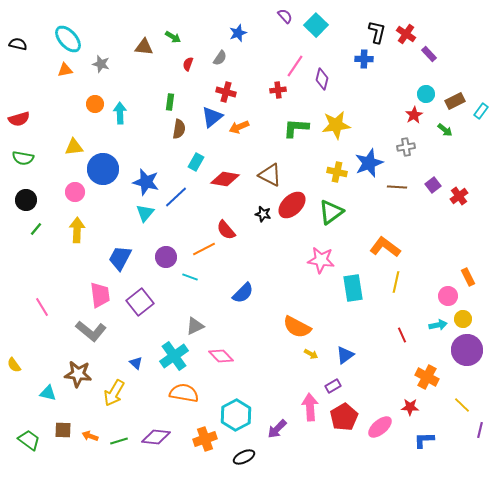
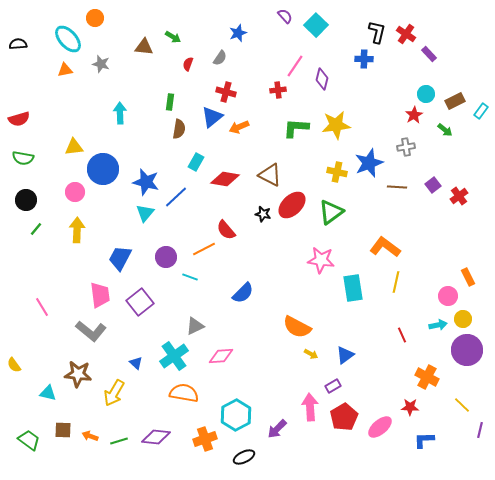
black semicircle at (18, 44): rotated 18 degrees counterclockwise
orange circle at (95, 104): moved 86 px up
pink diamond at (221, 356): rotated 50 degrees counterclockwise
